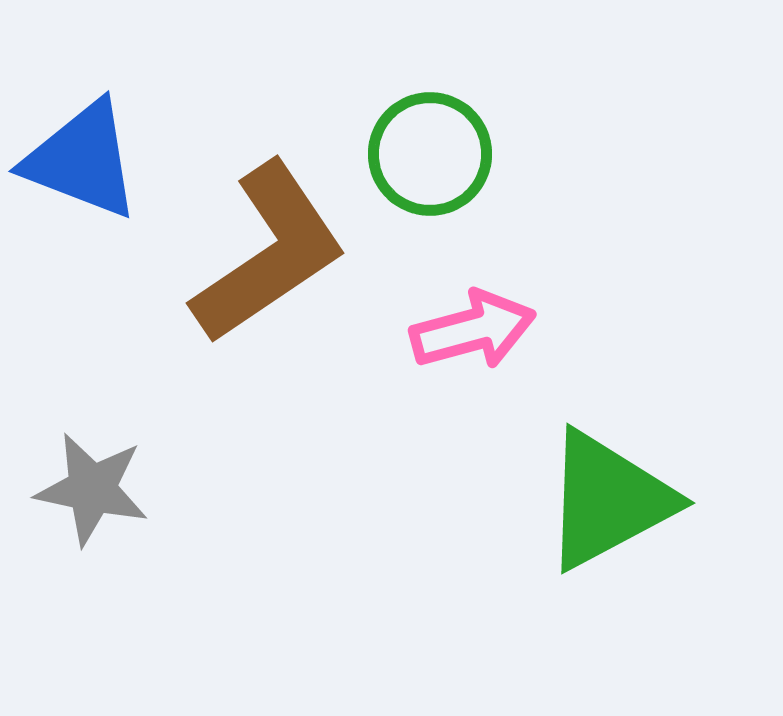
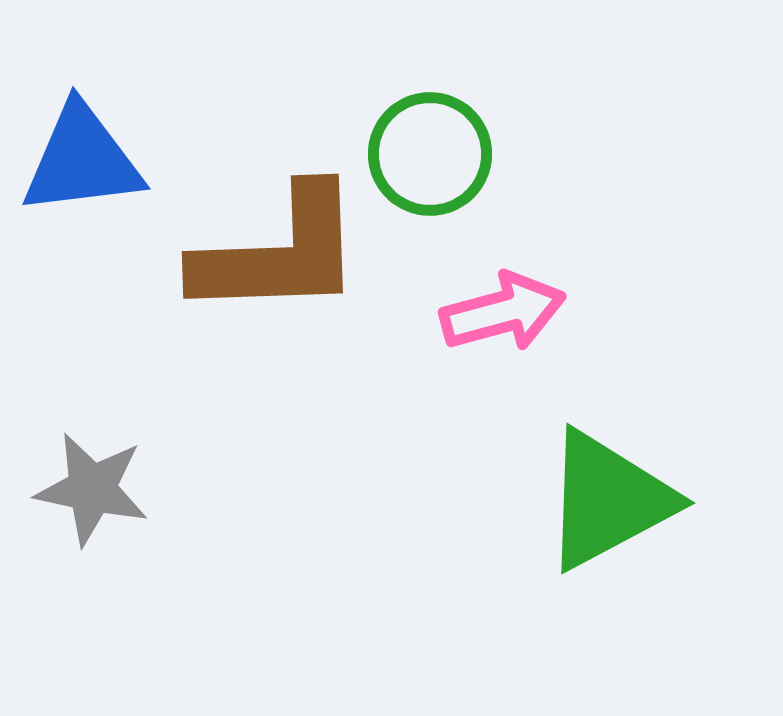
blue triangle: rotated 28 degrees counterclockwise
brown L-shape: moved 10 px right; rotated 32 degrees clockwise
pink arrow: moved 30 px right, 18 px up
